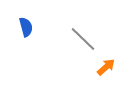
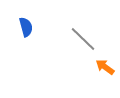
orange arrow: moved 1 px left; rotated 102 degrees counterclockwise
